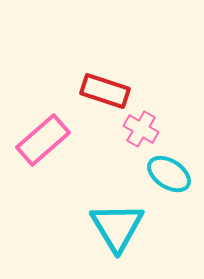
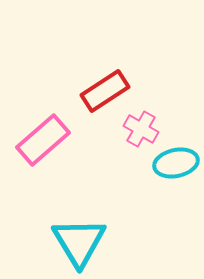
red rectangle: rotated 51 degrees counterclockwise
cyan ellipse: moved 7 px right, 11 px up; rotated 45 degrees counterclockwise
cyan triangle: moved 38 px left, 15 px down
